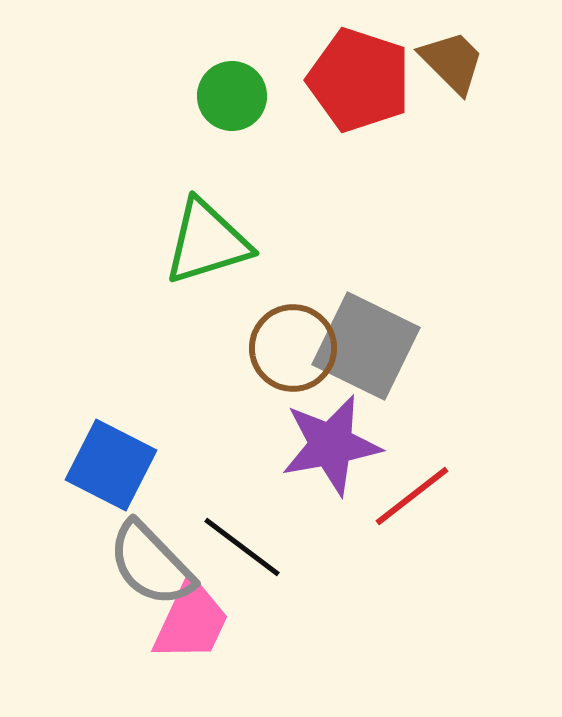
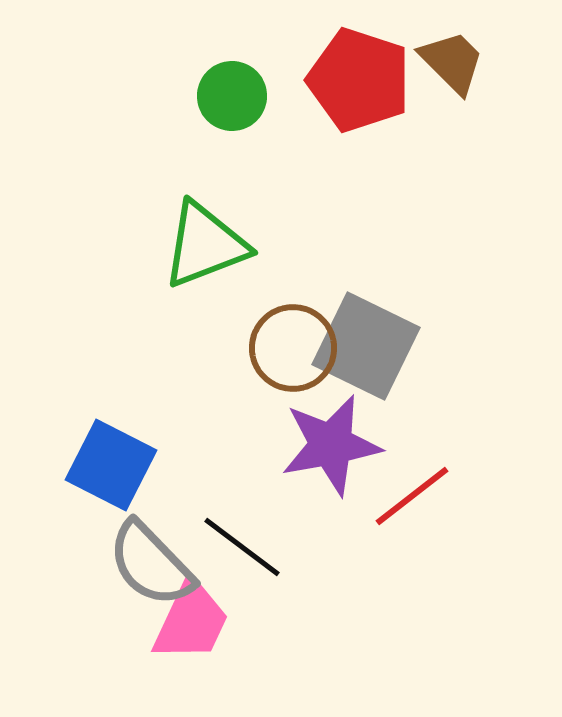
green triangle: moved 2 px left, 3 px down; rotated 4 degrees counterclockwise
